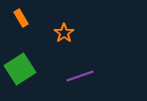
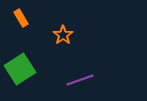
orange star: moved 1 px left, 2 px down
purple line: moved 4 px down
